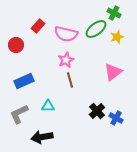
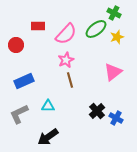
red rectangle: rotated 48 degrees clockwise
pink semicircle: rotated 60 degrees counterclockwise
black arrow: moved 6 px right; rotated 25 degrees counterclockwise
